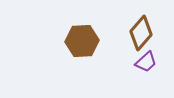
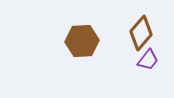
purple trapezoid: moved 2 px right, 2 px up; rotated 10 degrees counterclockwise
